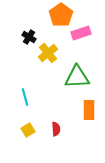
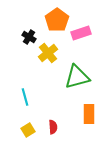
orange pentagon: moved 4 px left, 5 px down
green triangle: rotated 12 degrees counterclockwise
orange rectangle: moved 4 px down
red semicircle: moved 3 px left, 2 px up
